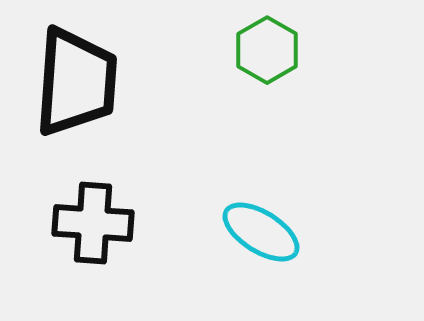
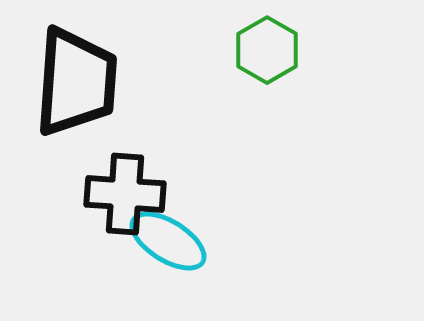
black cross: moved 32 px right, 29 px up
cyan ellipse: moved 93 px left, 9 px down
